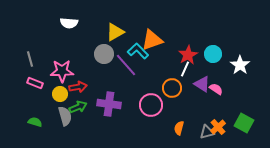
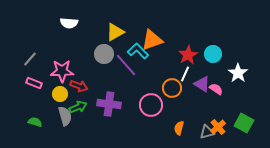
gray line: rotated 56 degrees clockwise
white star: moved 2 px left, 8 px down
white line: moved 5 px down
pink rectangle: moved 1 px left
red arrow: moved 1 px right, 1 px up; rotated 30 degrees clockwise
